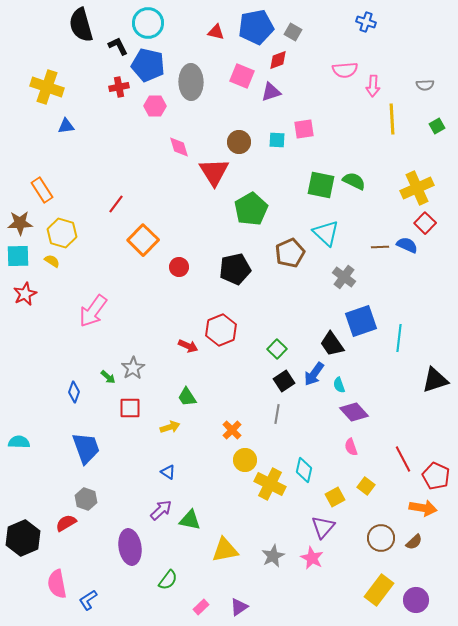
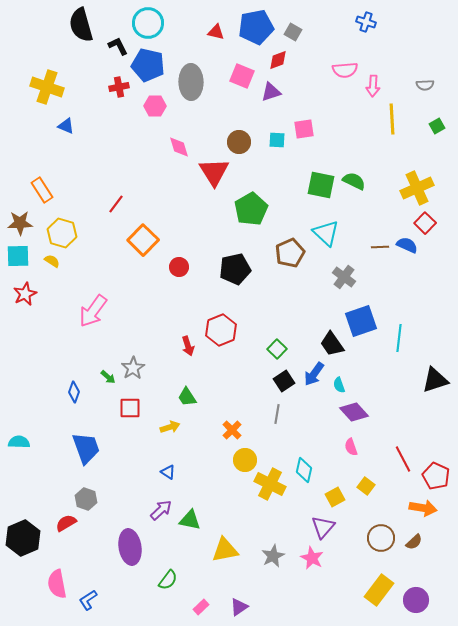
blue triangle at (66, 126): rotated 30 degrees clockwise
red arrow at (188, 346): rotated 48 degrees clockwise
